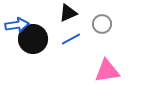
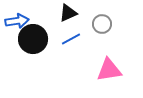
blue arrow: moved 4 px up
pink triangle: moved 2 px right, 1 px up
